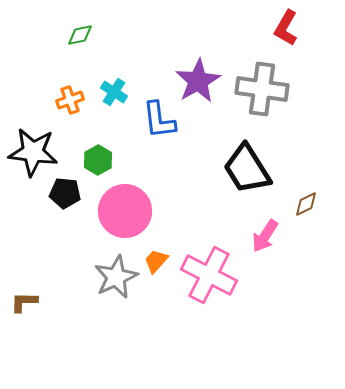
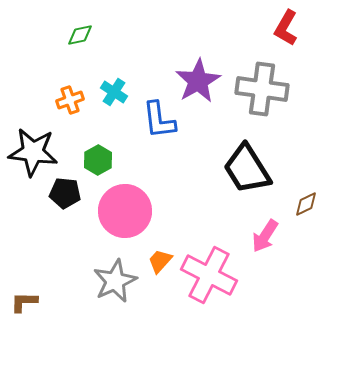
orange trapezoid: moved 4 px right
gray star: moved 1 px left, 4 px down
